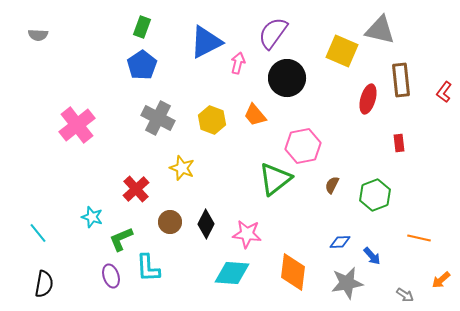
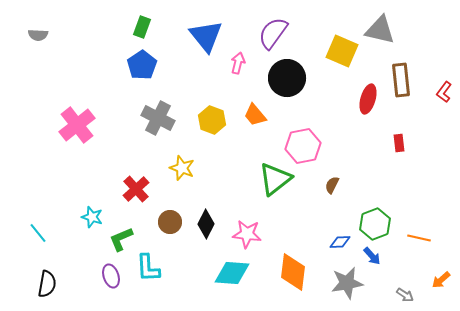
blue triangle: moved 6 px up; rotated 42 degrees counterclockwise
green hexagon: moved 29 px down
black semicircle: moved 3 px right
